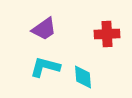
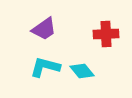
red cross: moved 1 px left
cyan diamond: moved 1 px left, 6 px up; rotated 35 degrees counterclockwise
